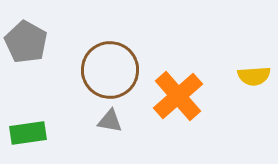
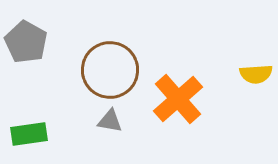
yellow semicircle: moved 2 px right, 2 px up
orange cross: moved 3 px down
green rectangle: moved 1 px right, 1 px down
